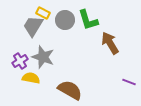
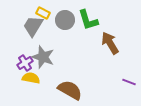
purple cross: moved 5 px right, 2 px down
